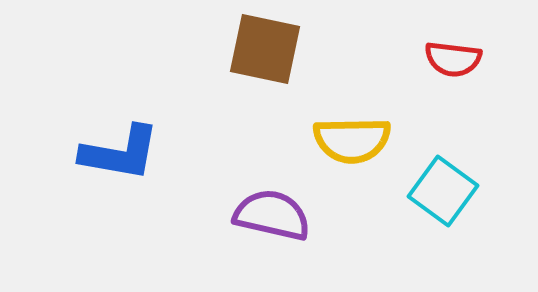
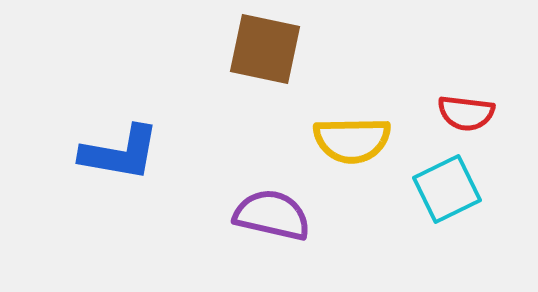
red semicircle: moved 13 px right, 54 px down
cyan square: moved 4 px right, 2 px up; rotated 28 degrees clockwise
